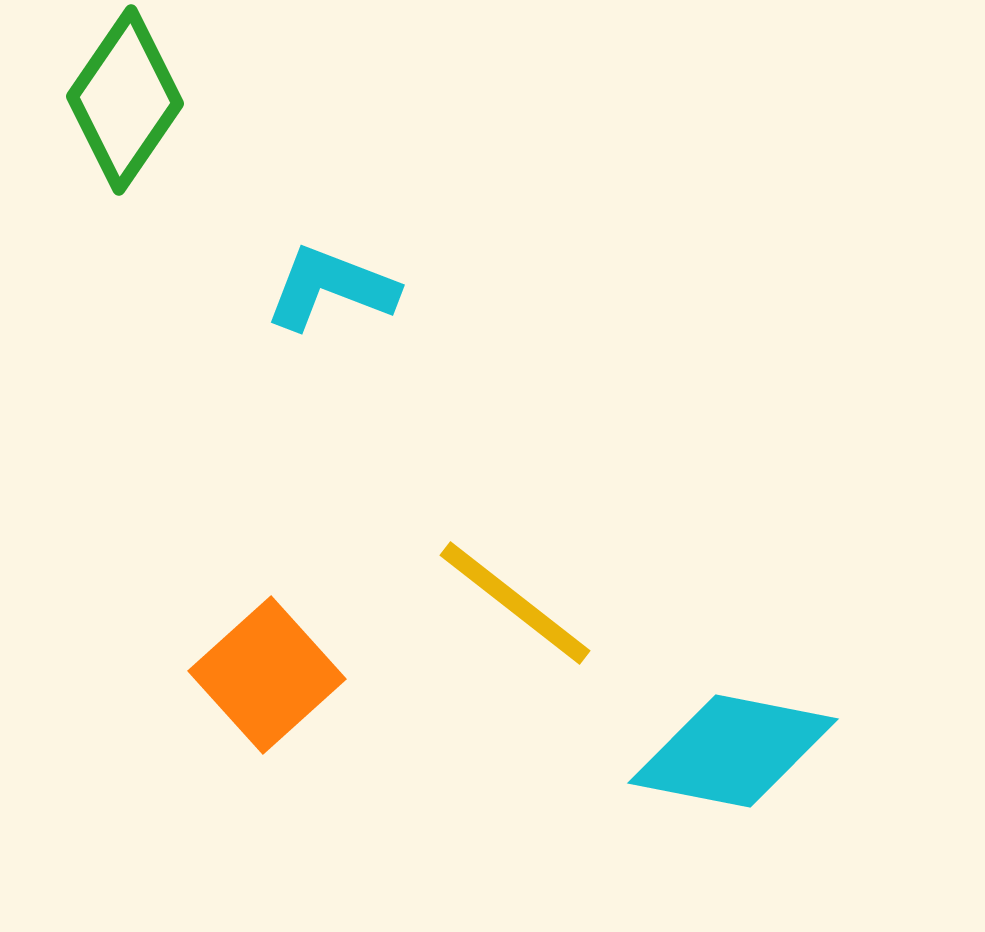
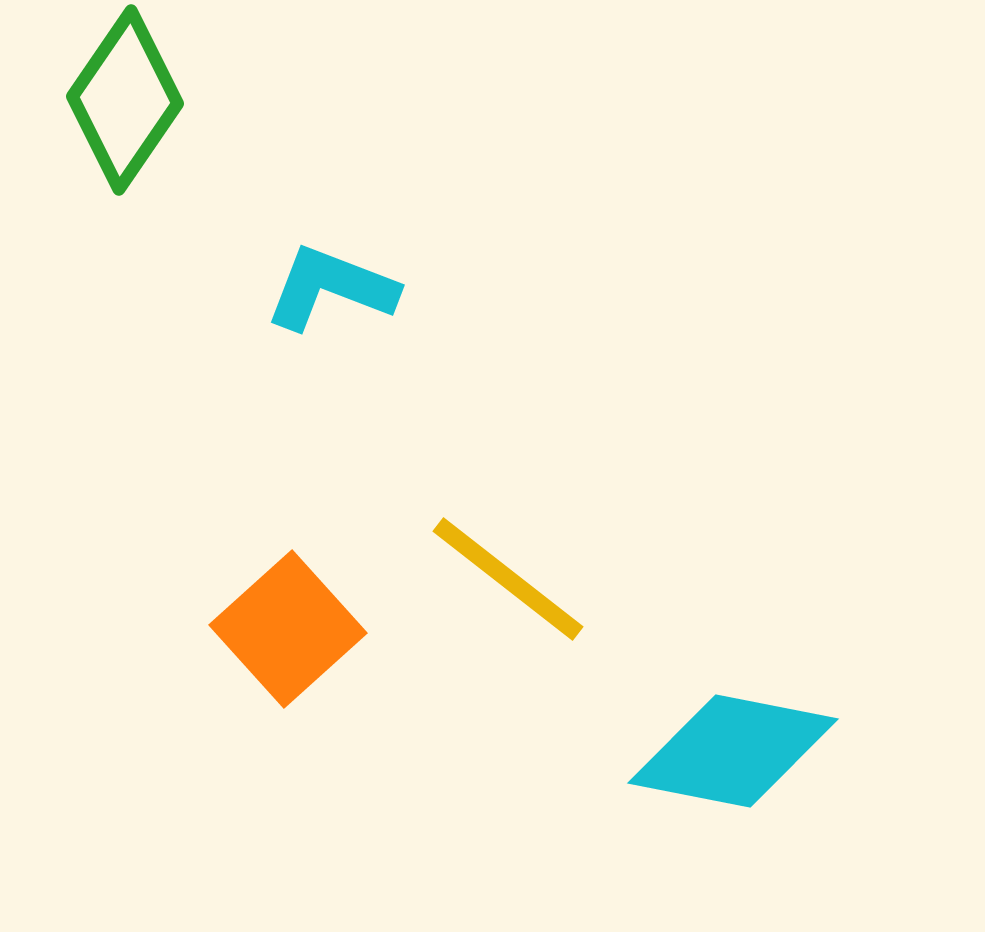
yellow line: moved 7 px left, 24 px up
orange square: moved 21 px right, 46 px up
